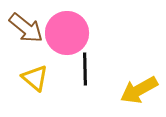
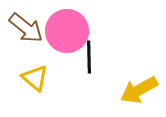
pink circle: moved 2 px up
black line: moved 4 px right, 12 px up
